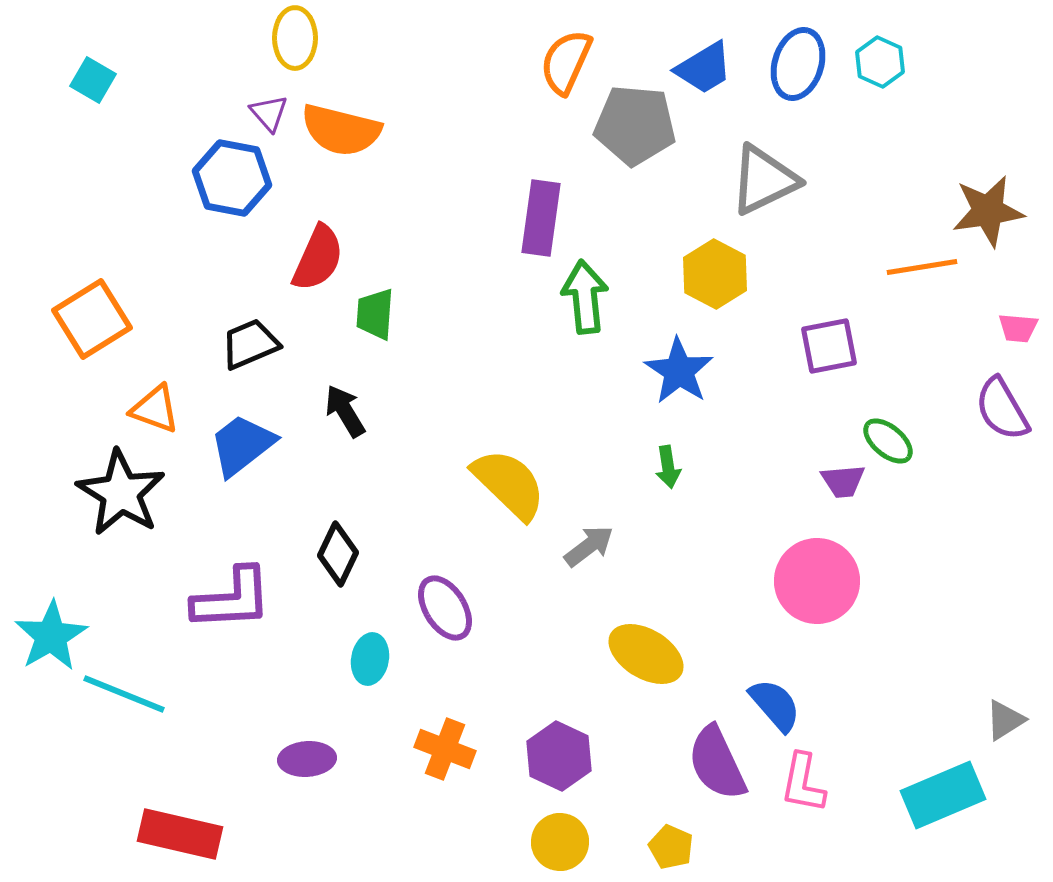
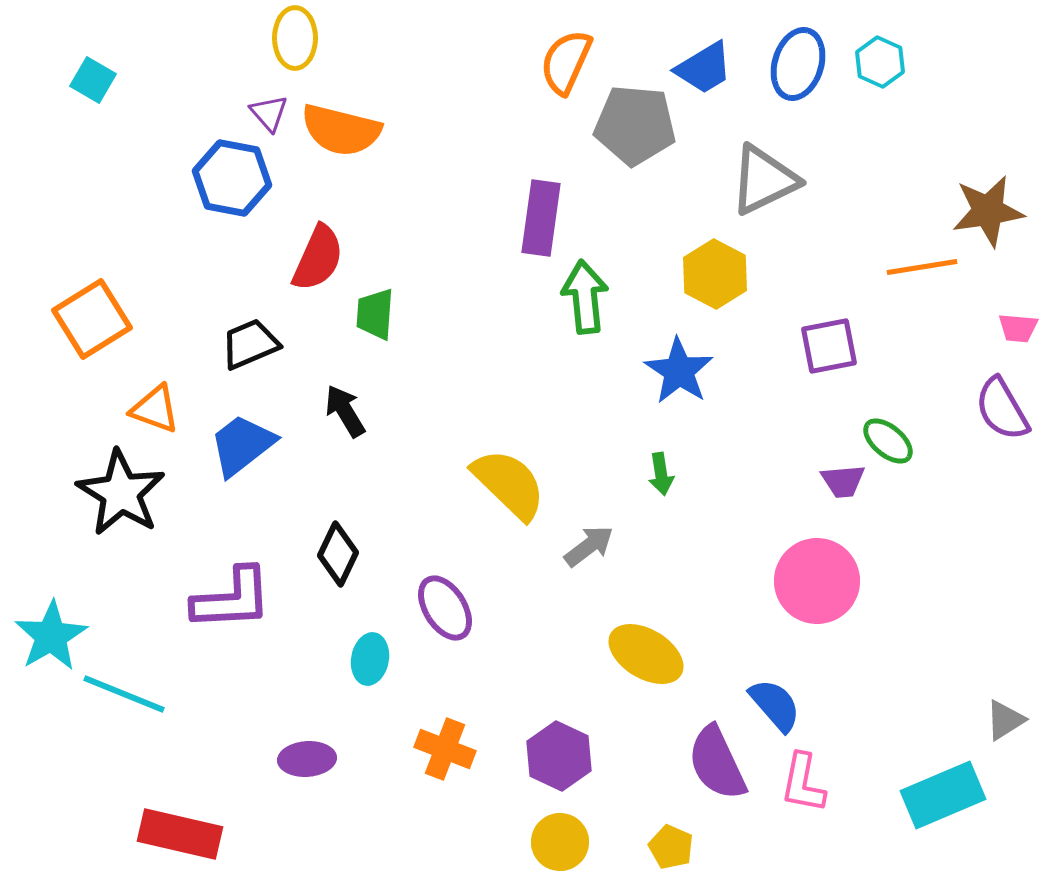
green arrow at (668, 467): moved 7 px left, 7 px down
